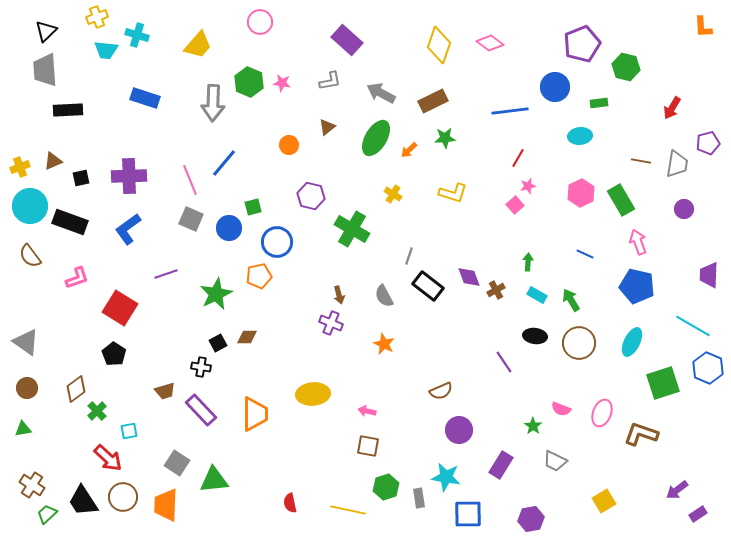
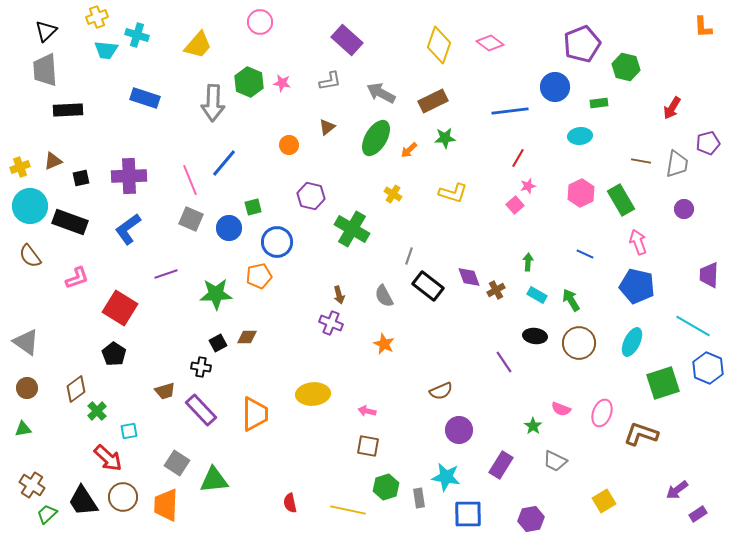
green star at (216, 294): rotated 24 degrees clockwise
